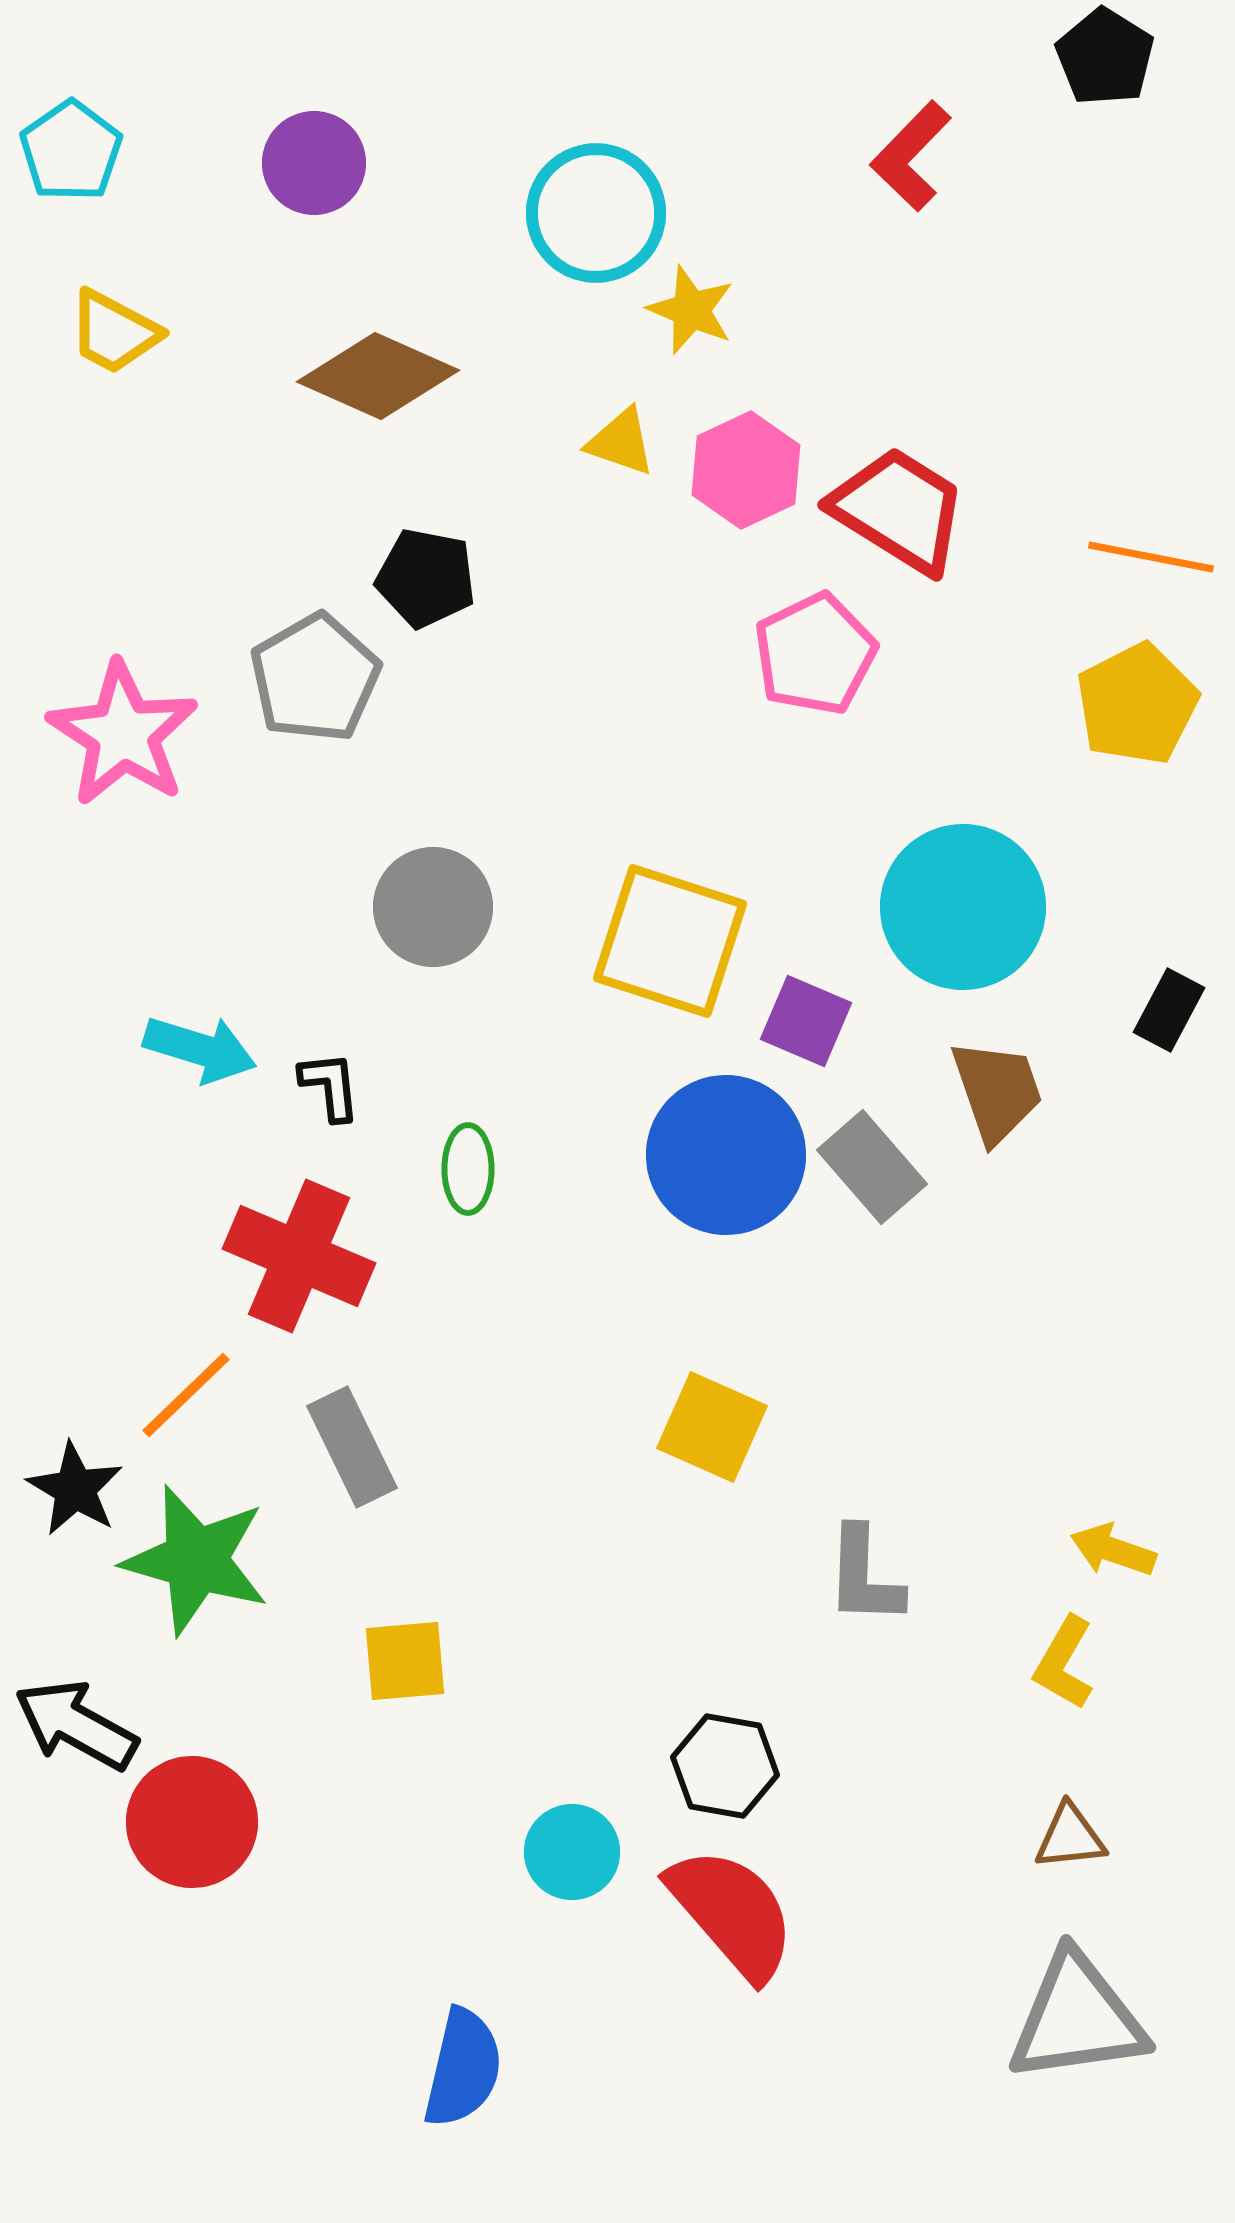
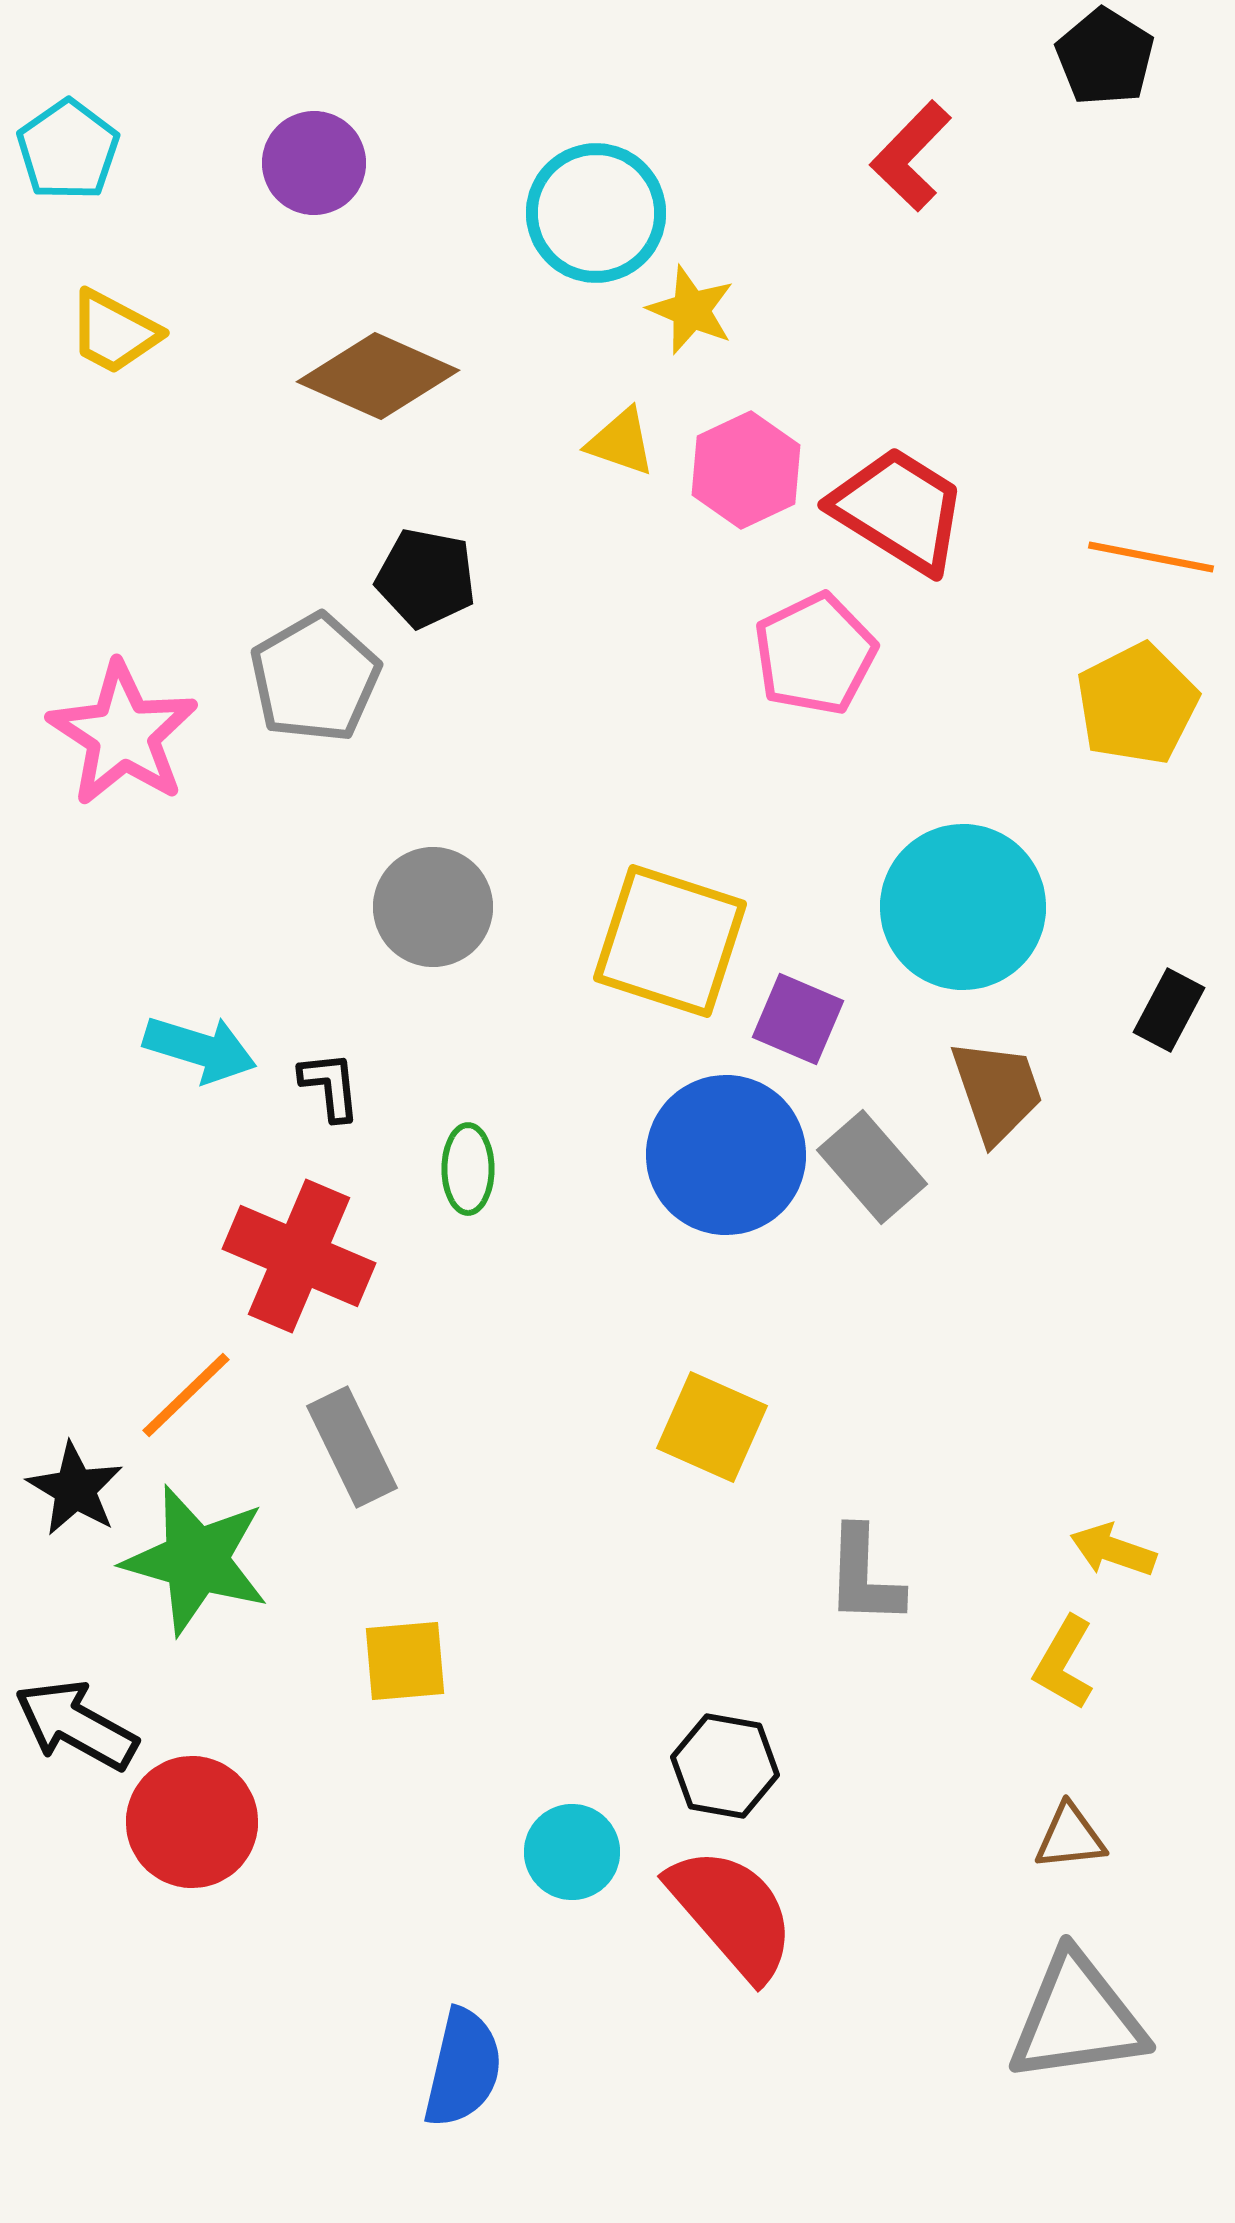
cyan pentagon at (71, 151): moved 3 px left, 1 px up
purple square at (806, 1021): moved 8 px left, 2 px up
